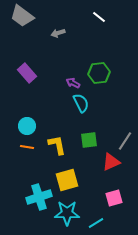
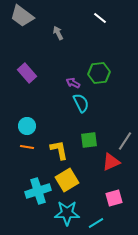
white line: moved 1 px right, 1 px down
gray arrow: rotated 80 degrees clockwise
yellow L-shape: moved 2 px right, 5 px down
yellow square: rotated 15 degrees counterclockwise
cyan cross: moved 1 px left, 6 px up
